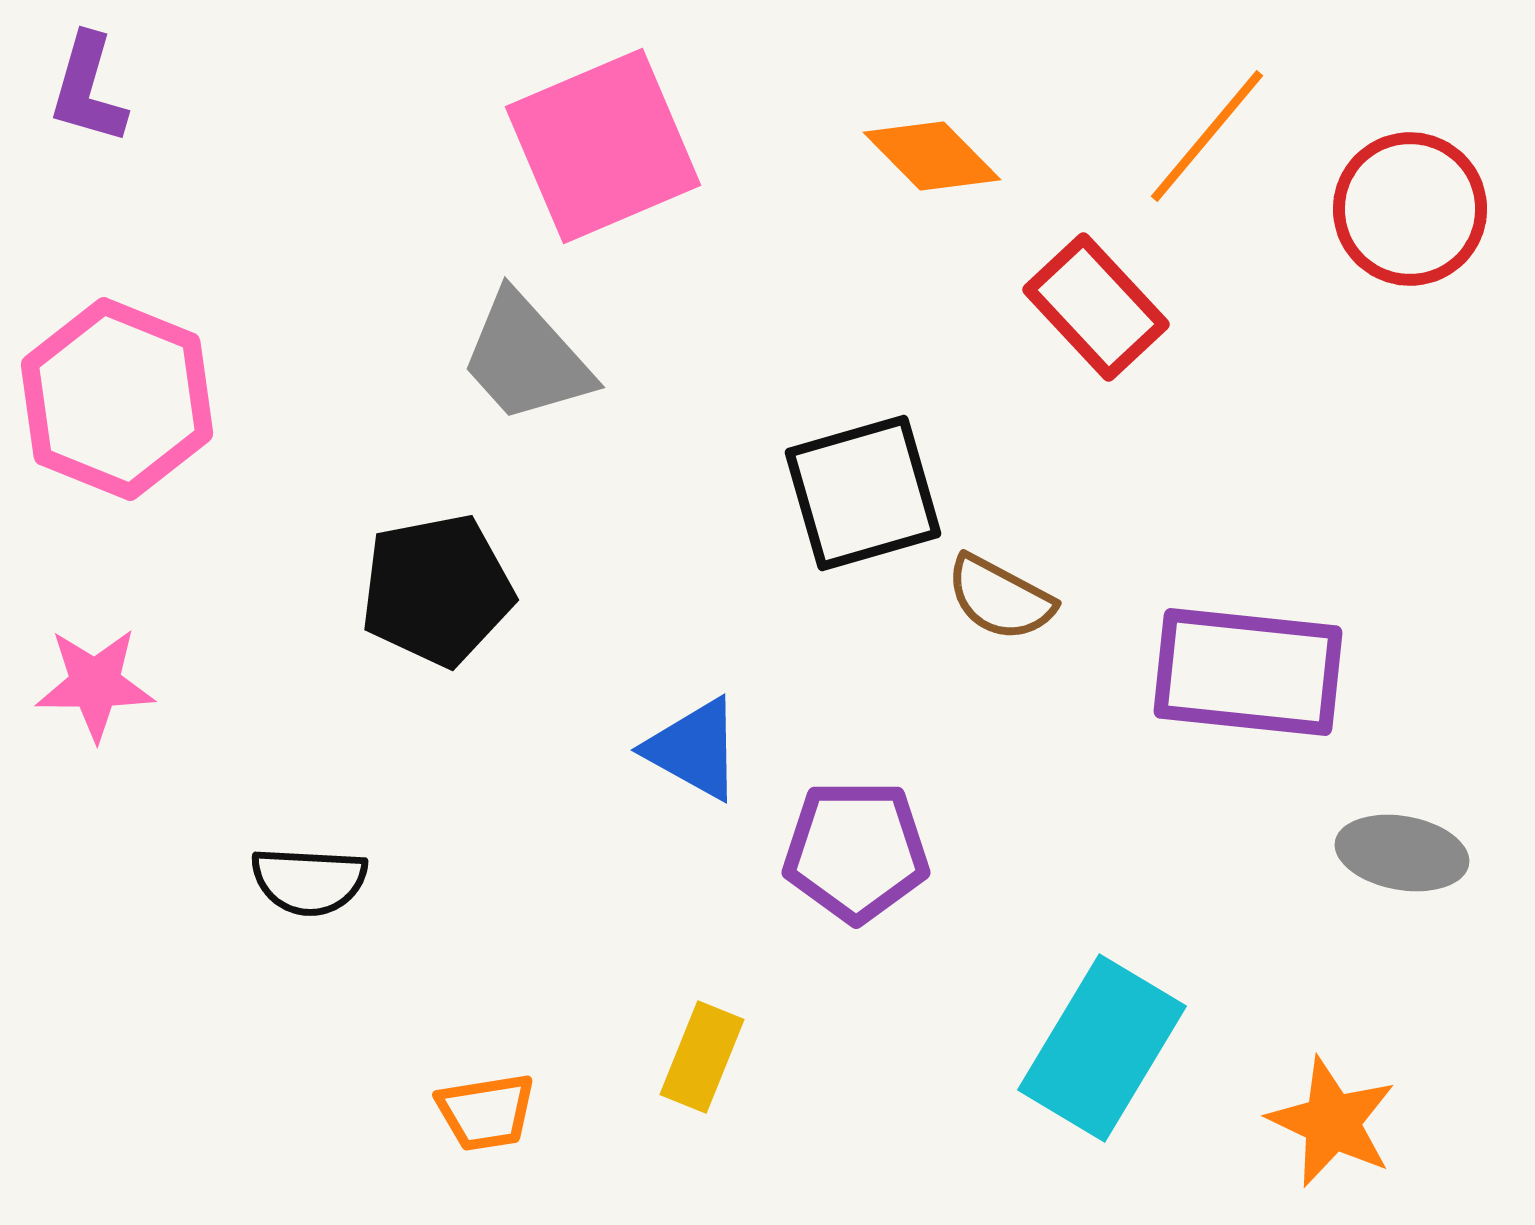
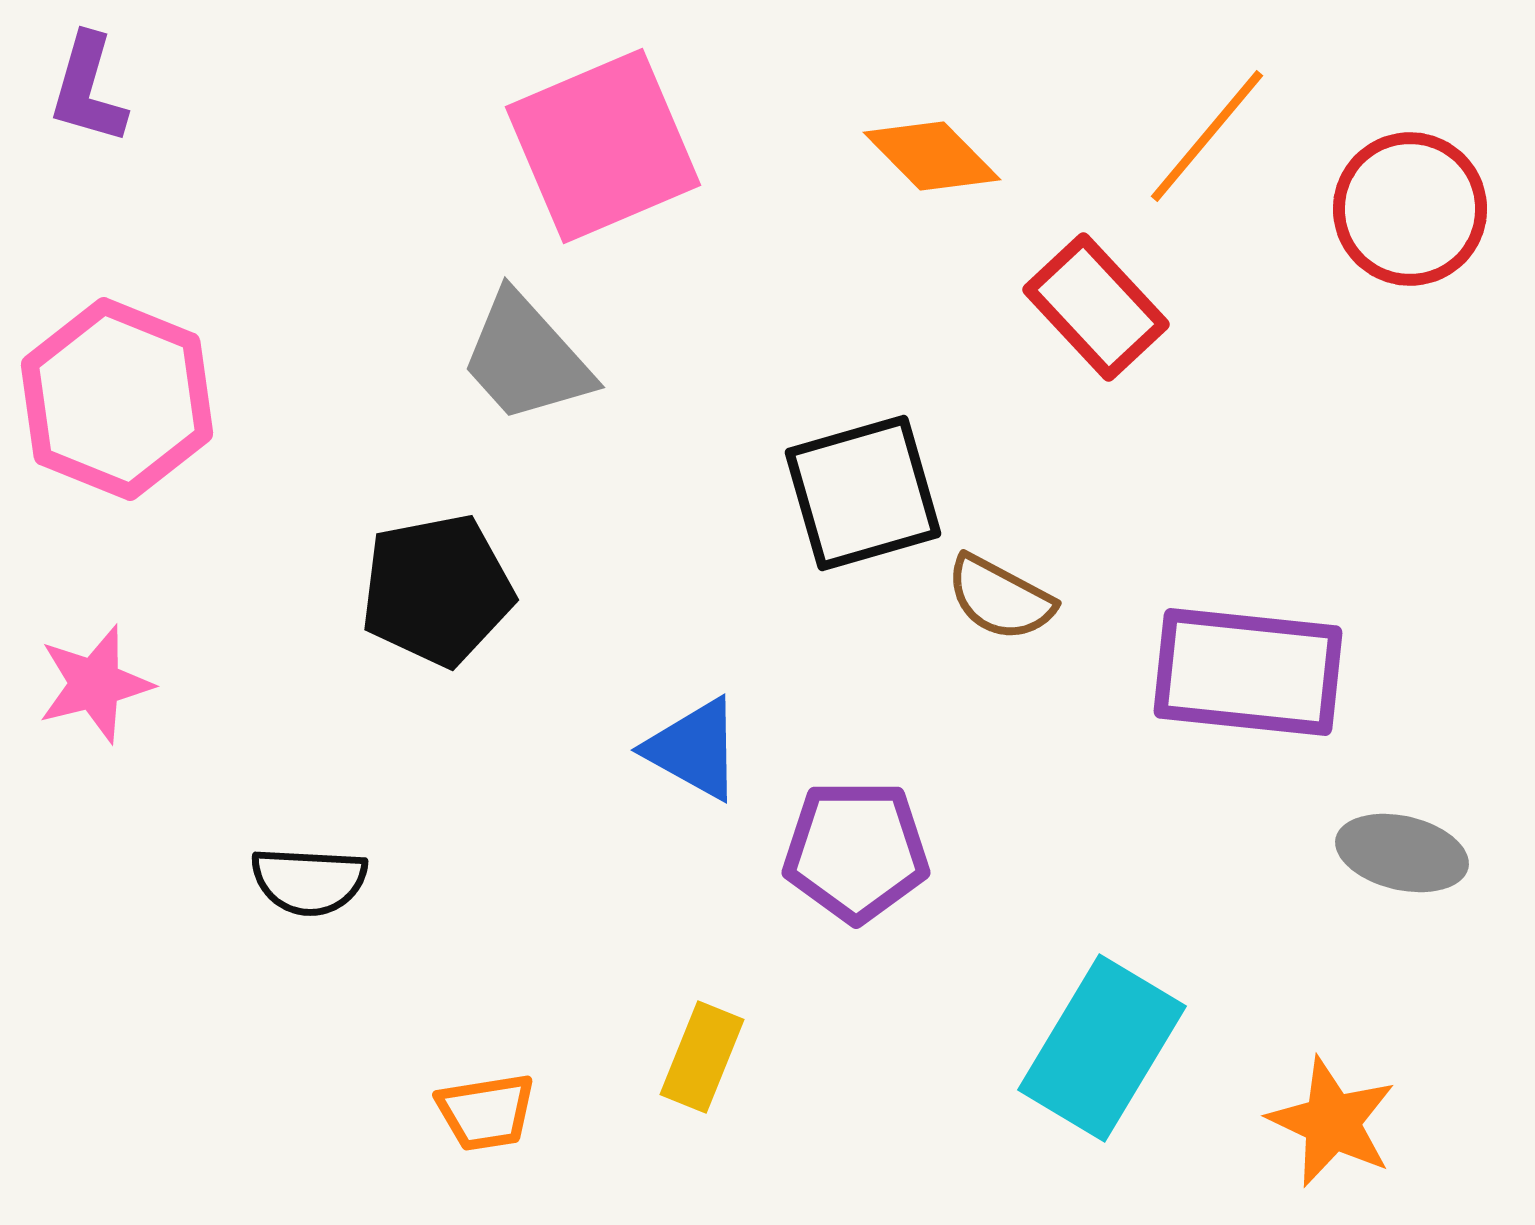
pink star: rotated 14 degrees counterclockwise
gray ellipse: rotated 3 degrees clockwise
